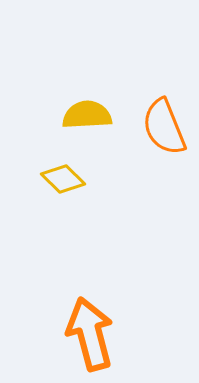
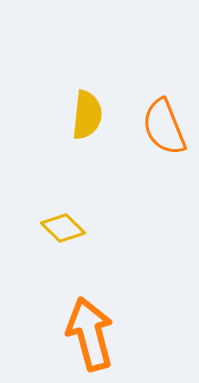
yellow semicircle: rotated 99 degrees clockwise
yellow diamond: moved 49 px down
